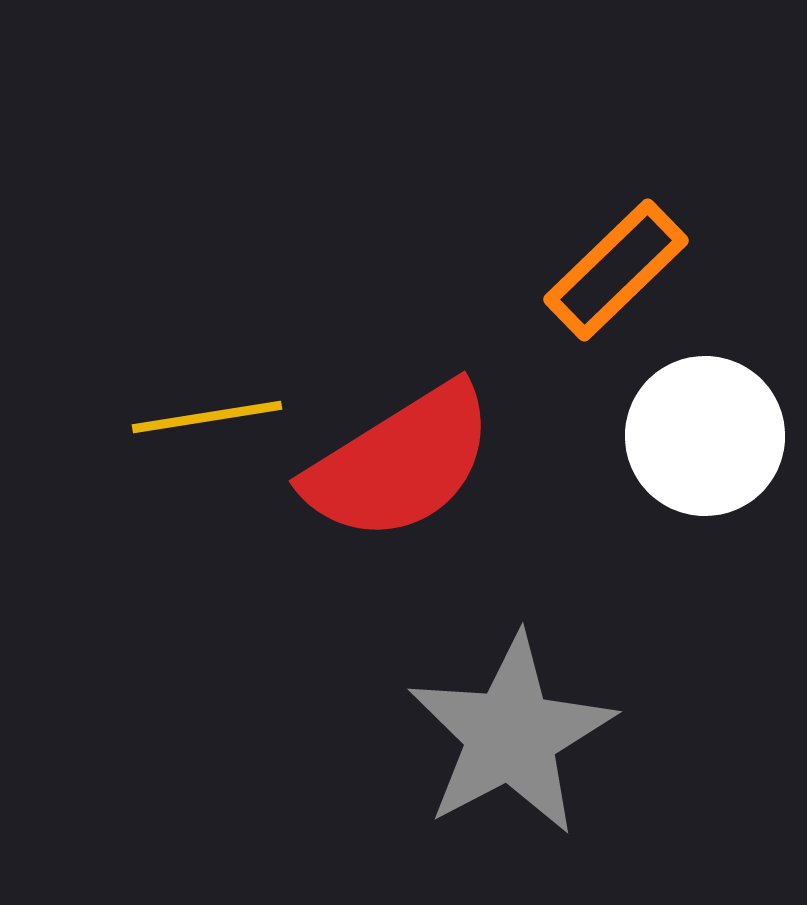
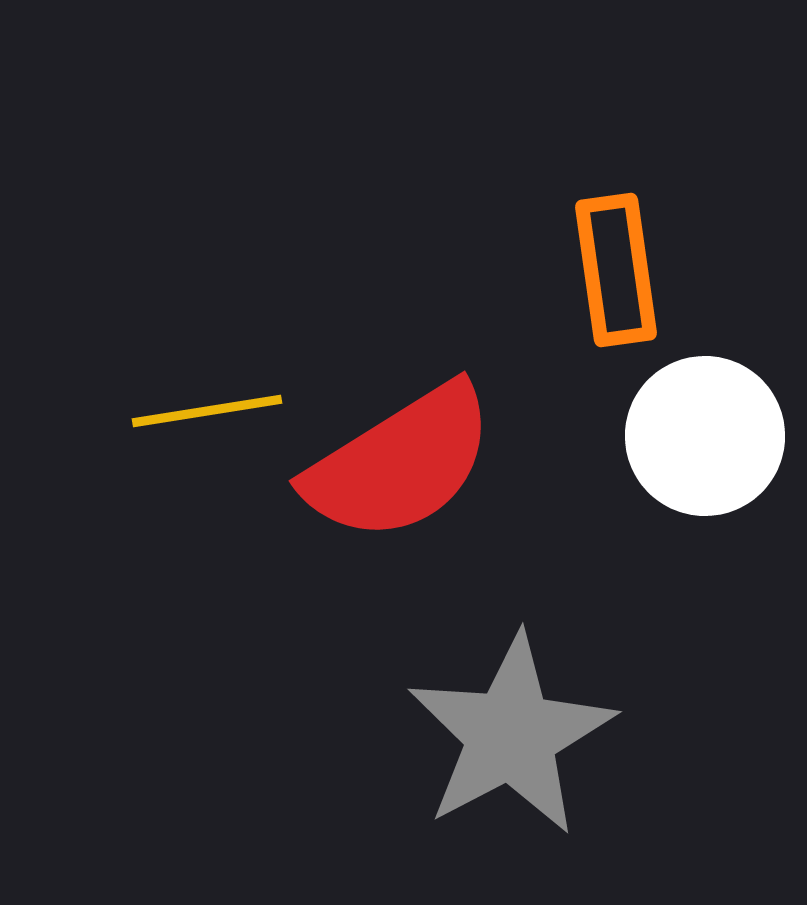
orange rectangle: rotated 54 degrees counterclockwise
yellow line: moved 6 px up
